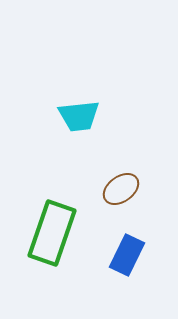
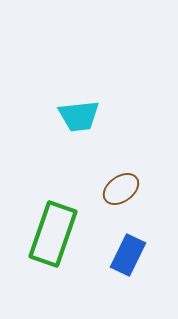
green rectangle: moved 1 px right, 1 px down
blue rectangle: moved 1 px right
